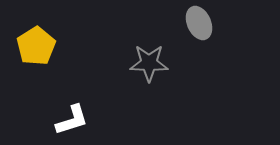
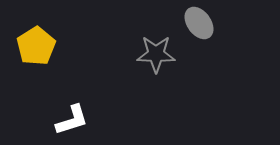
gray ellipse: rotated 12 degrees counterclockwise
gray star: moved 7 px right, 9 px up
